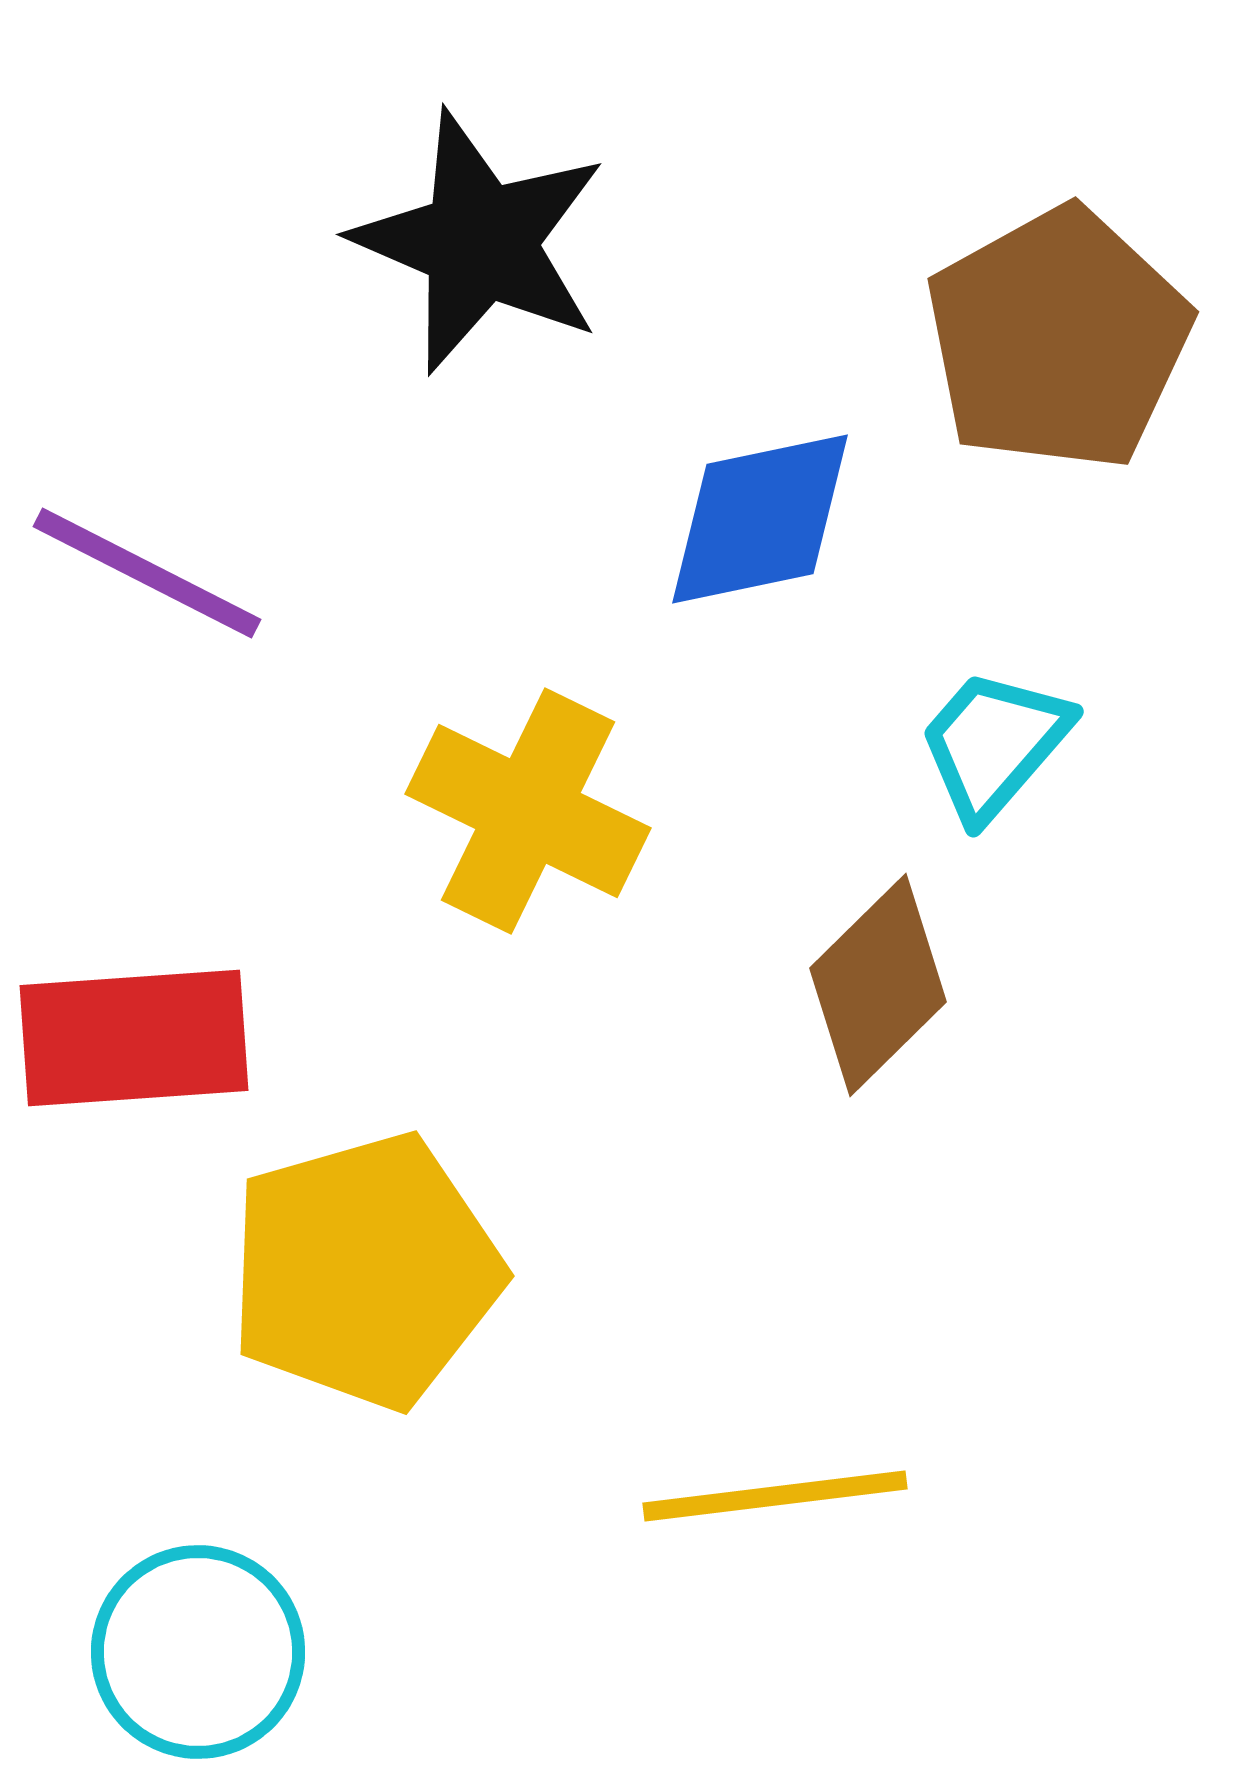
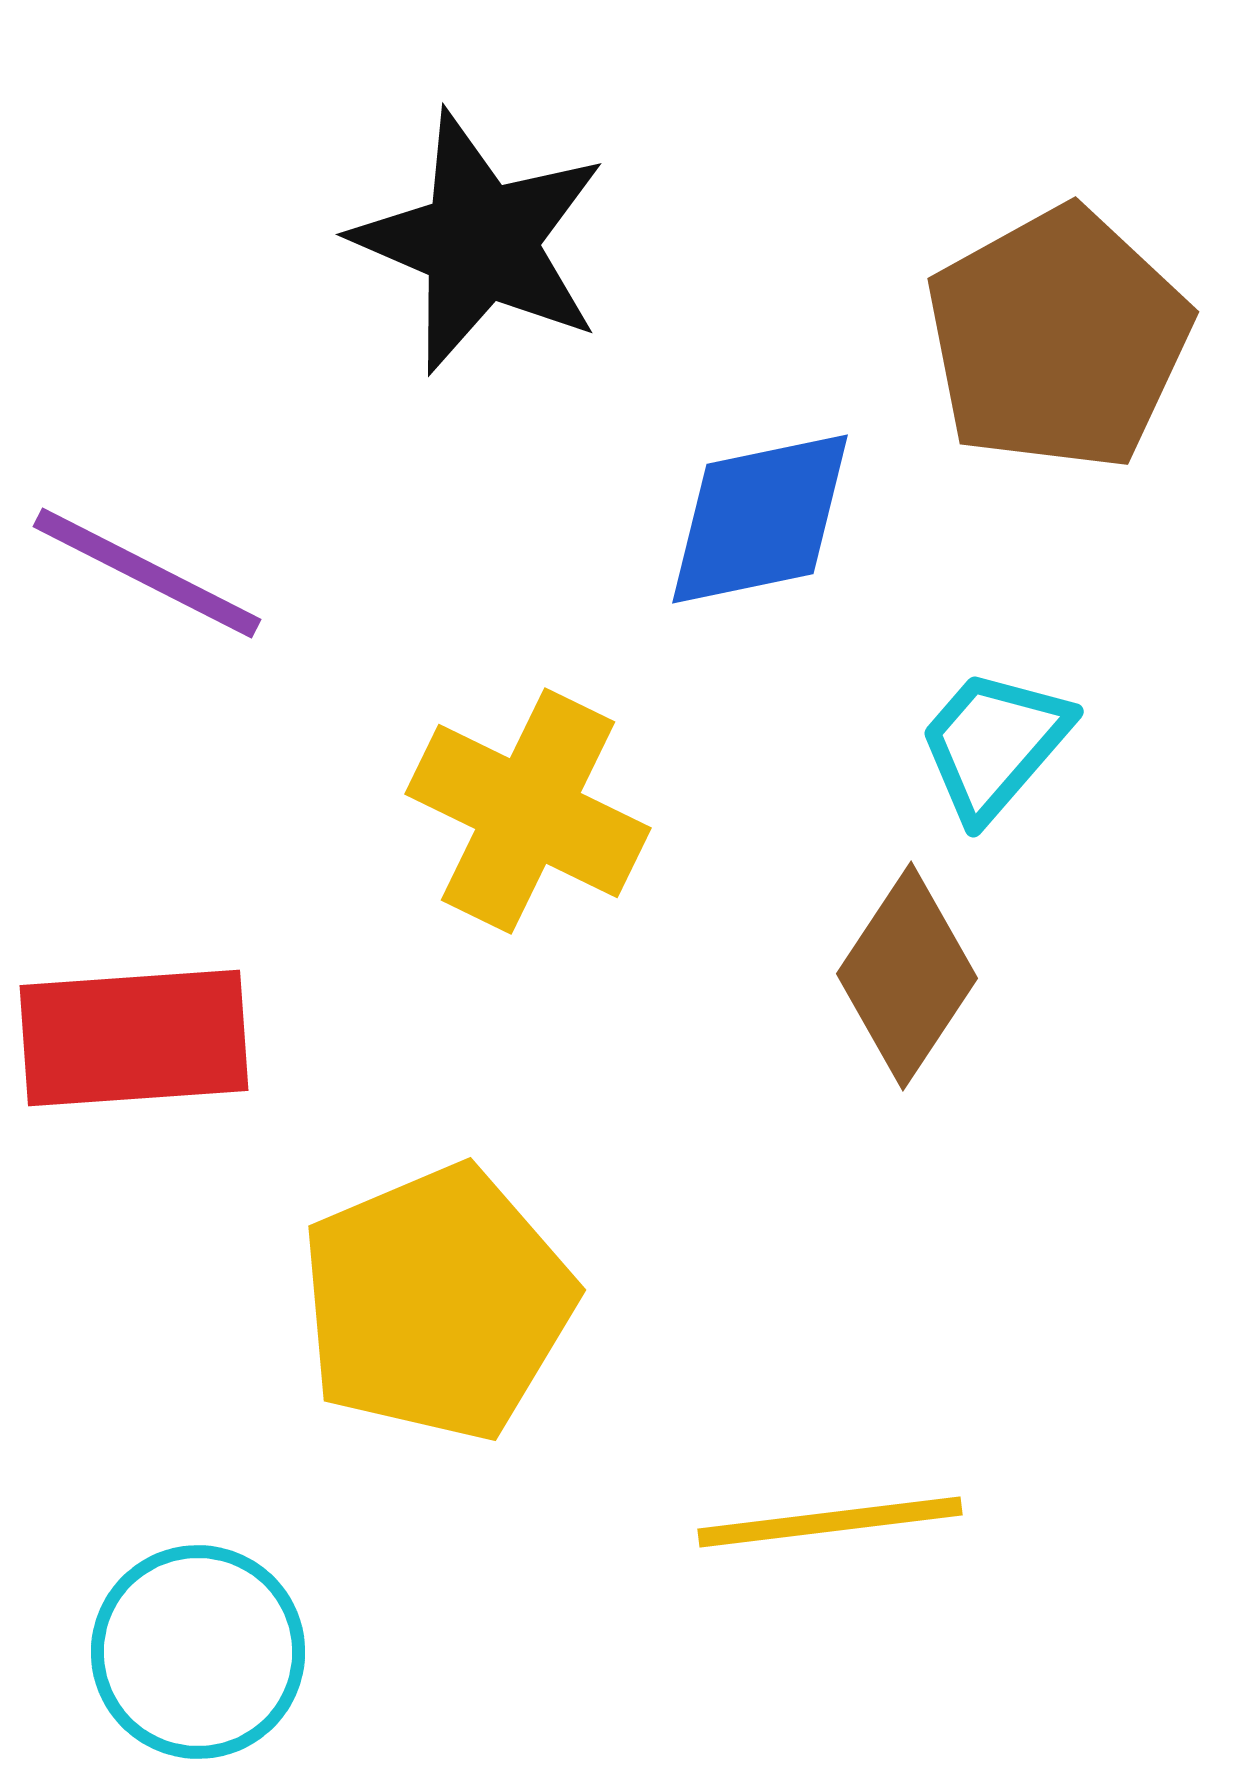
brown diamond: moved 29 px right, 9 px up; rotated 12 degrees counterclockwise
yellow pentagon: moved 72 px right, 32 px down; rotated 7 degrees counterclockwise
yellow line: moved 55 px right, 26 px down
